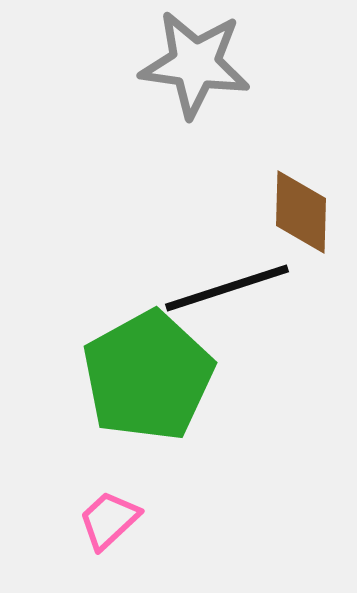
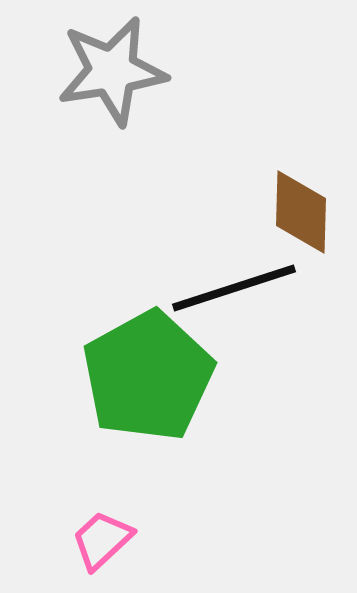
gray star: moved 83 px left, 7 px down; rotated 17 degrees counterclockwise
black line: moved 7 px right
pink trapezoid: moved 7 px left, 20 px down
